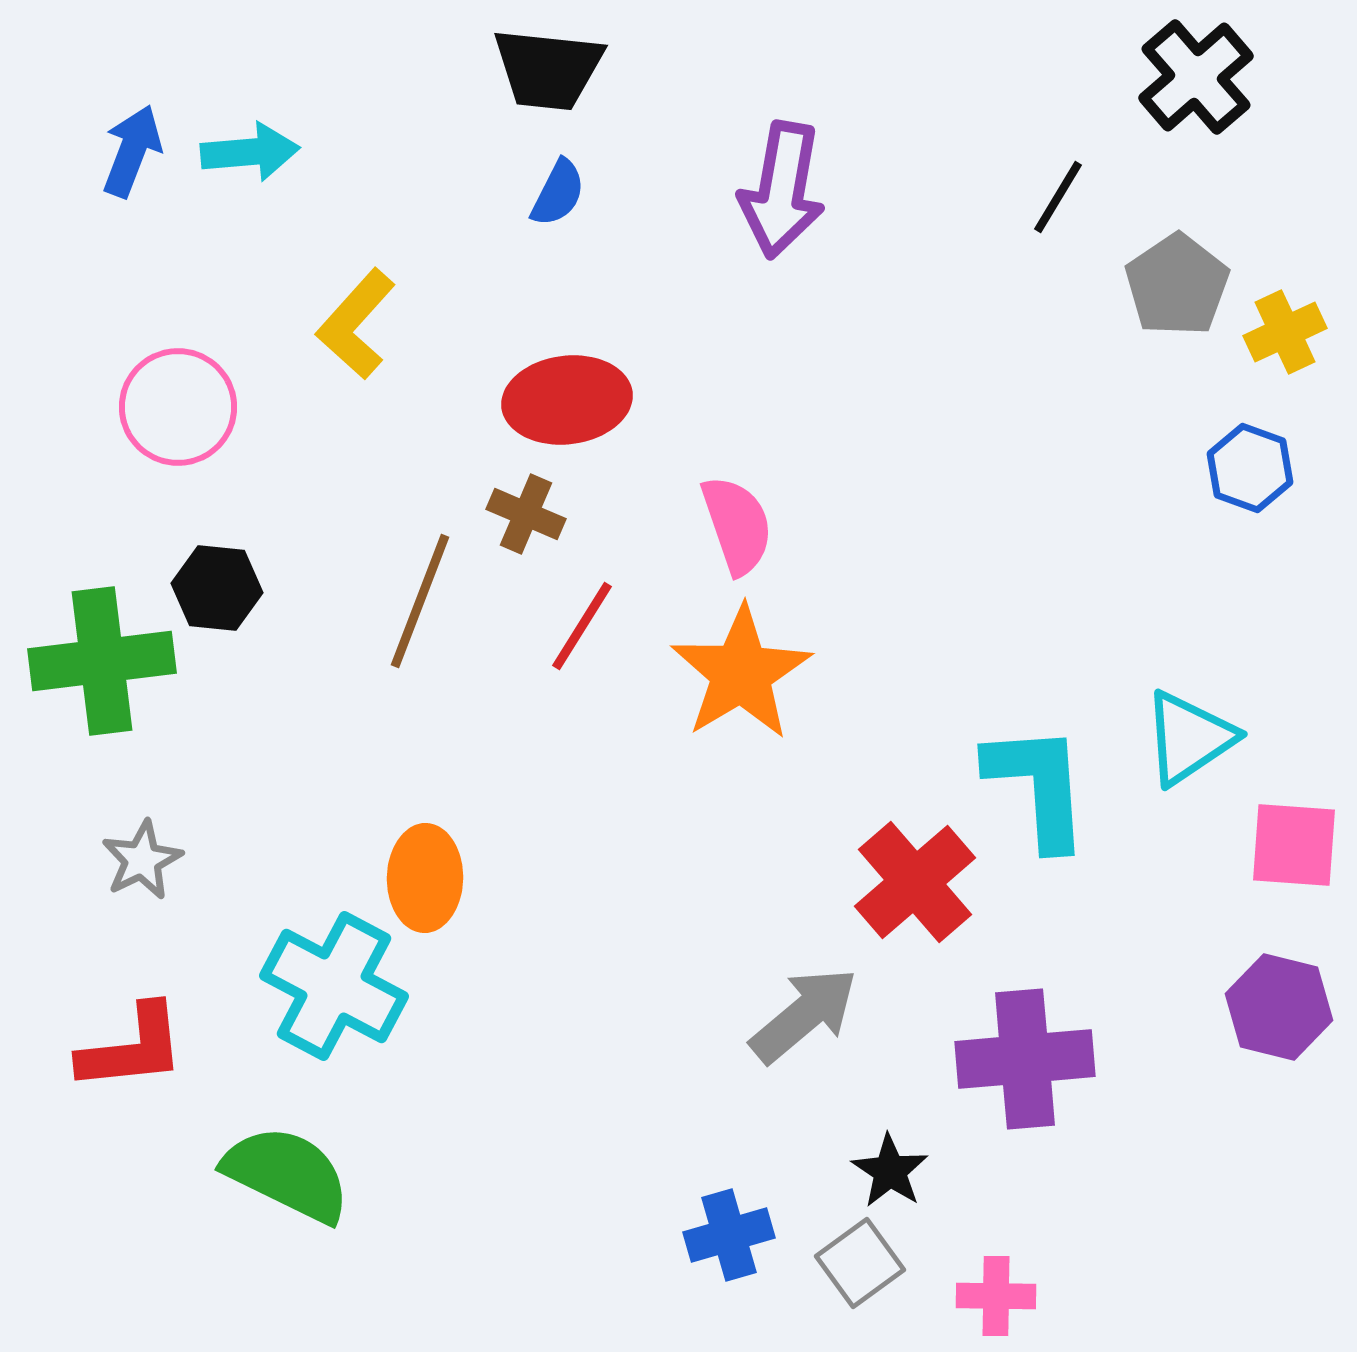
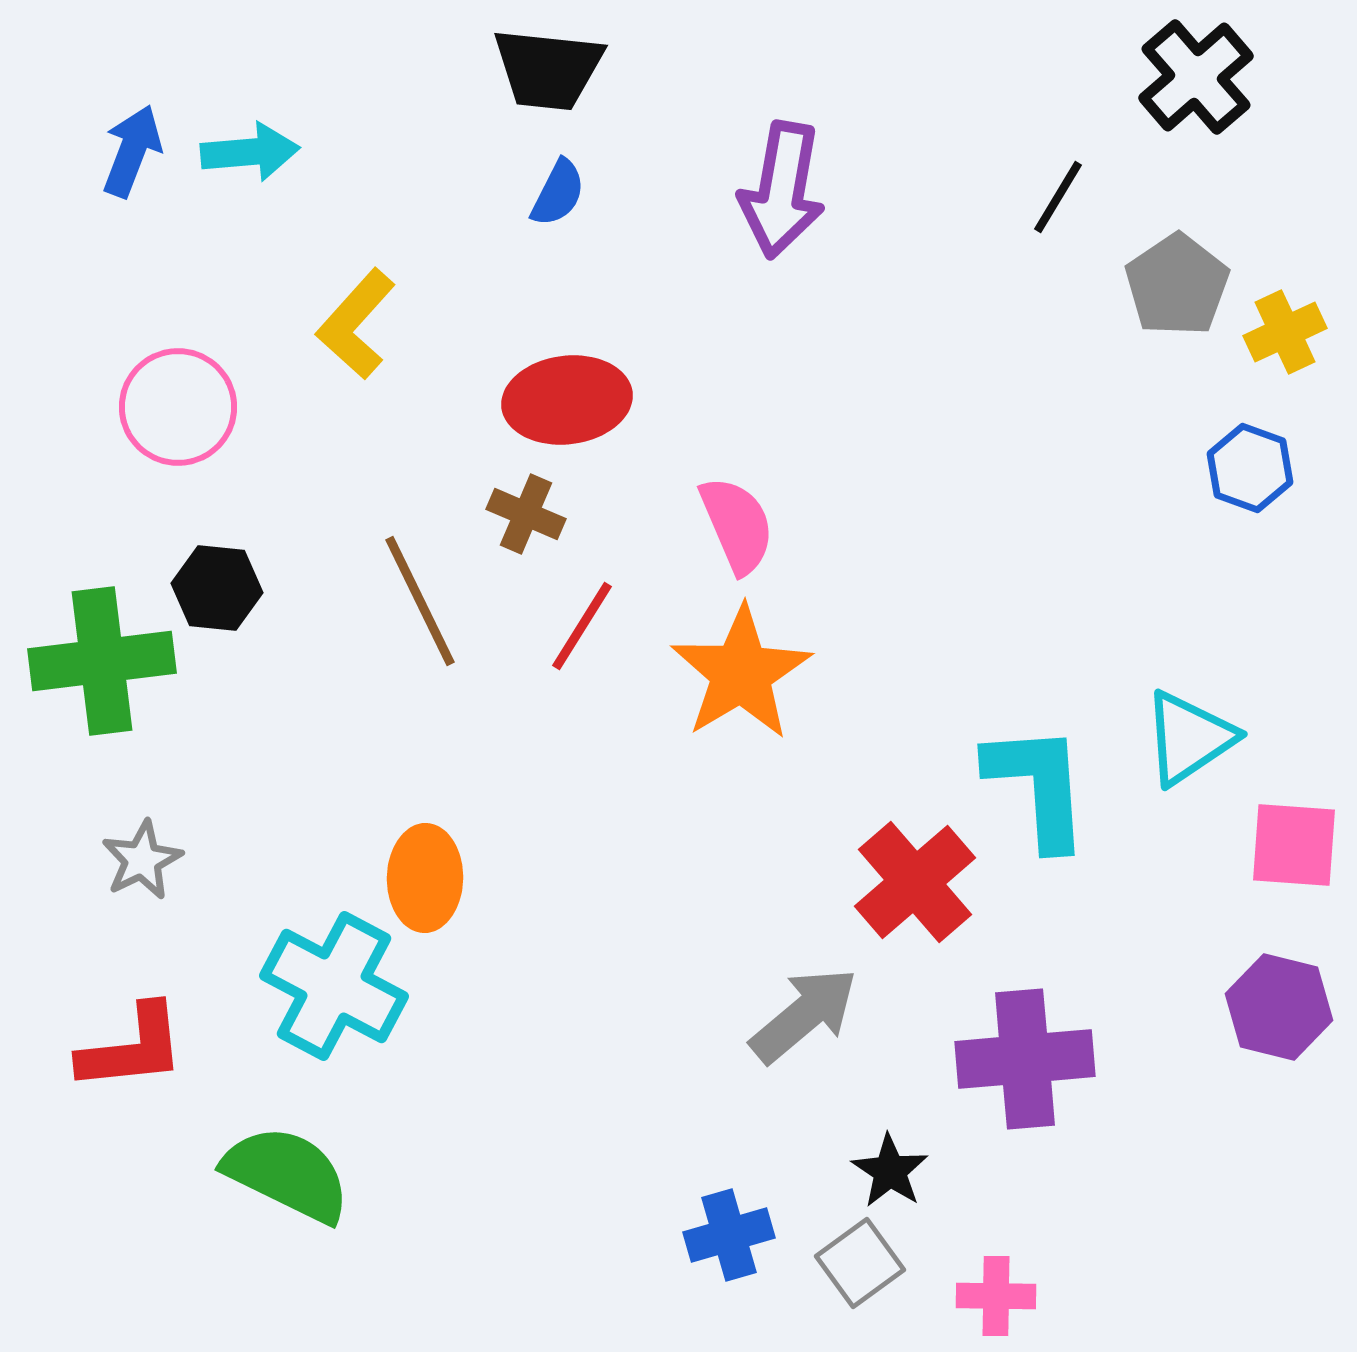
pink semicircle: rotated 4 degrees counterclockwise
brown line: rotated 47 degrees counterclockwise
